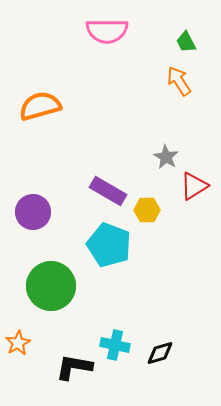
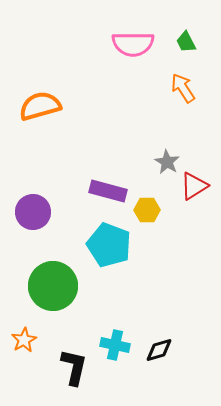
pink semicircle: moved 26 px right, 13 px down
orange arrow: moved 4 px right, 7 px down
gray star: moved 1 px right, 5 px down
purple rectangle: rotated 15 degrees counterclockwise
green circle: moved 2 px right
orange star: moved 6 px right, 3 px up
black diamond: moved 1 px left, 3 px up
black L-shape: rotated 93 degrees clockwise
